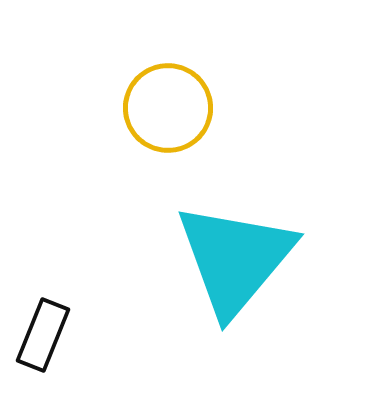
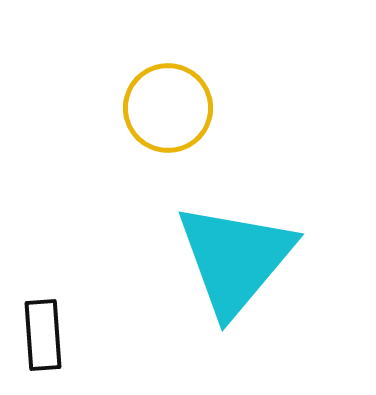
black rectangle: rotated 26 degrees counterclockwise
